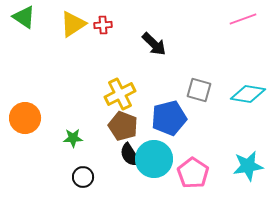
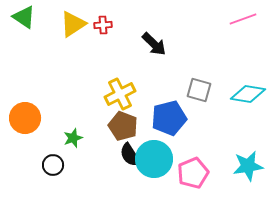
green star: rotated 18 degrees counterclockwise
pink pentagon: rotated 16 degrees clockwise
black circle: moved 30 px left, 12 px up
